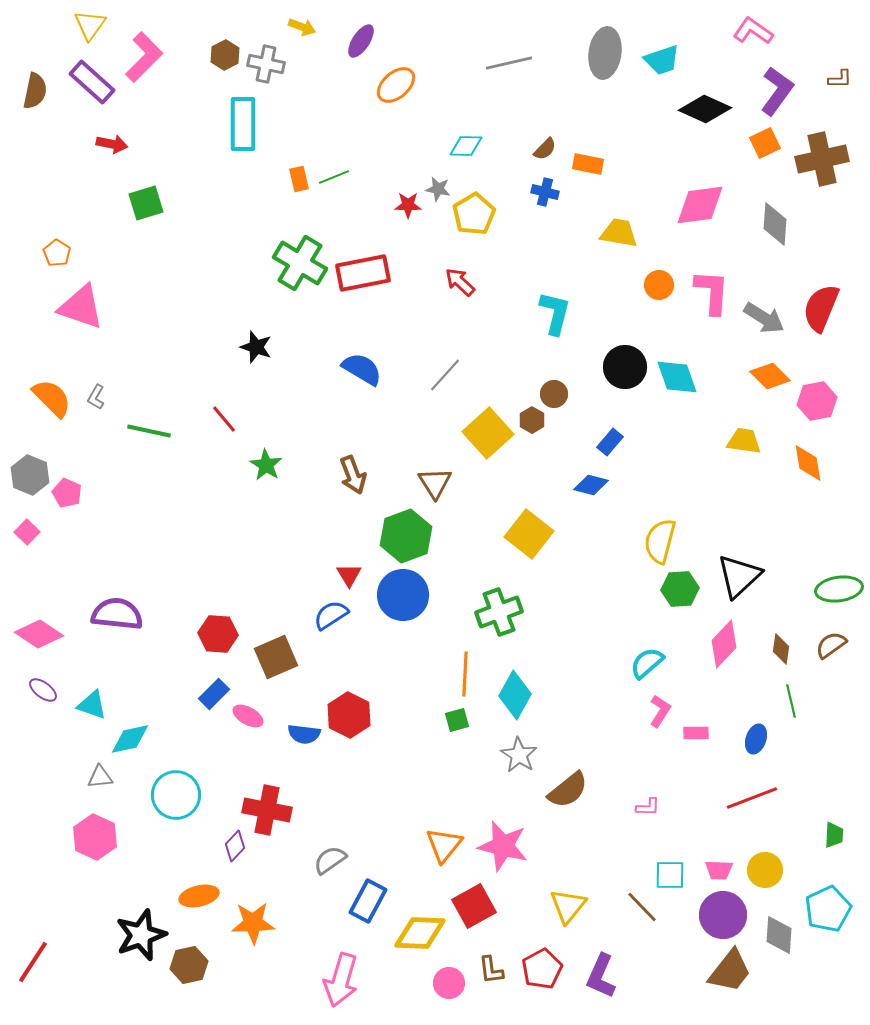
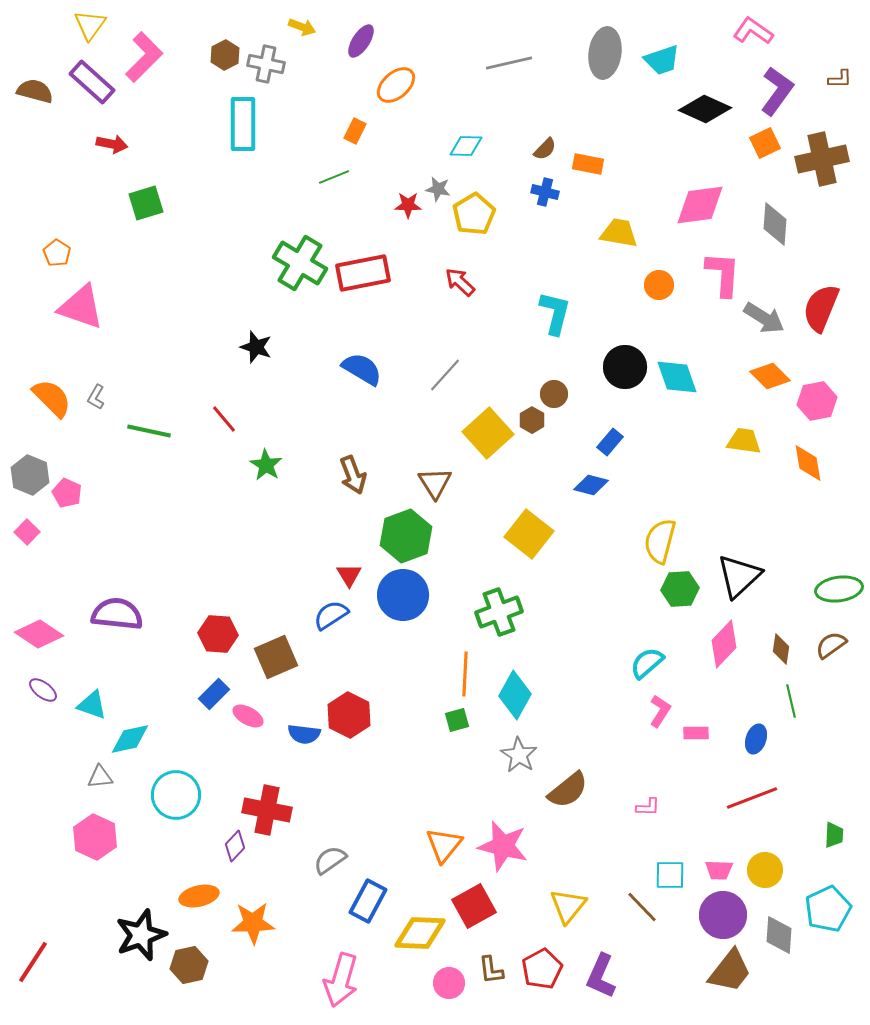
brown semicircle at (35, 91): rotated 87 degrees counterclockwise
orange rectangle at (299, 179): moved 56 px right, 48 px up; rotated 40 degrees clockwise
pink L-shape at (712, 292): moved 11 px right, 18 px up
